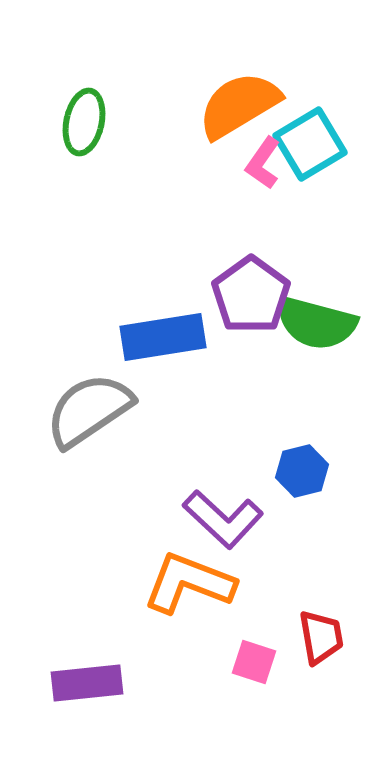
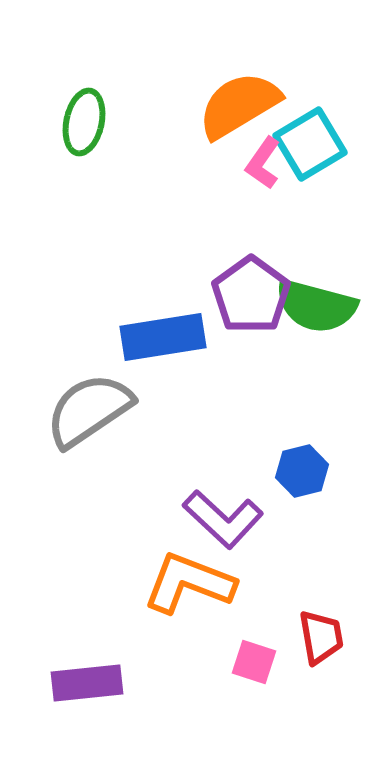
green semicircle: moved 17 px up
